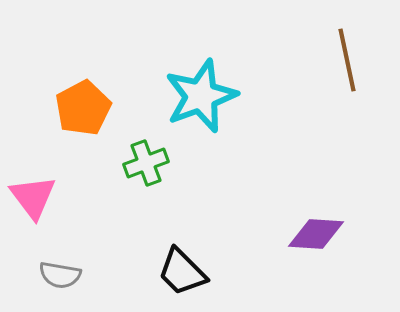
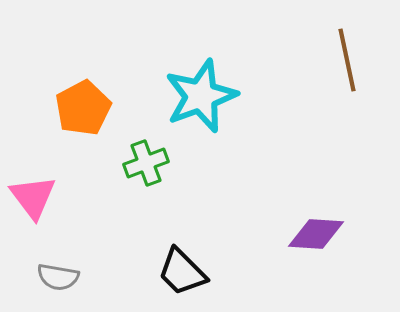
gray semicircle: moved 2 px left, 2 px down
